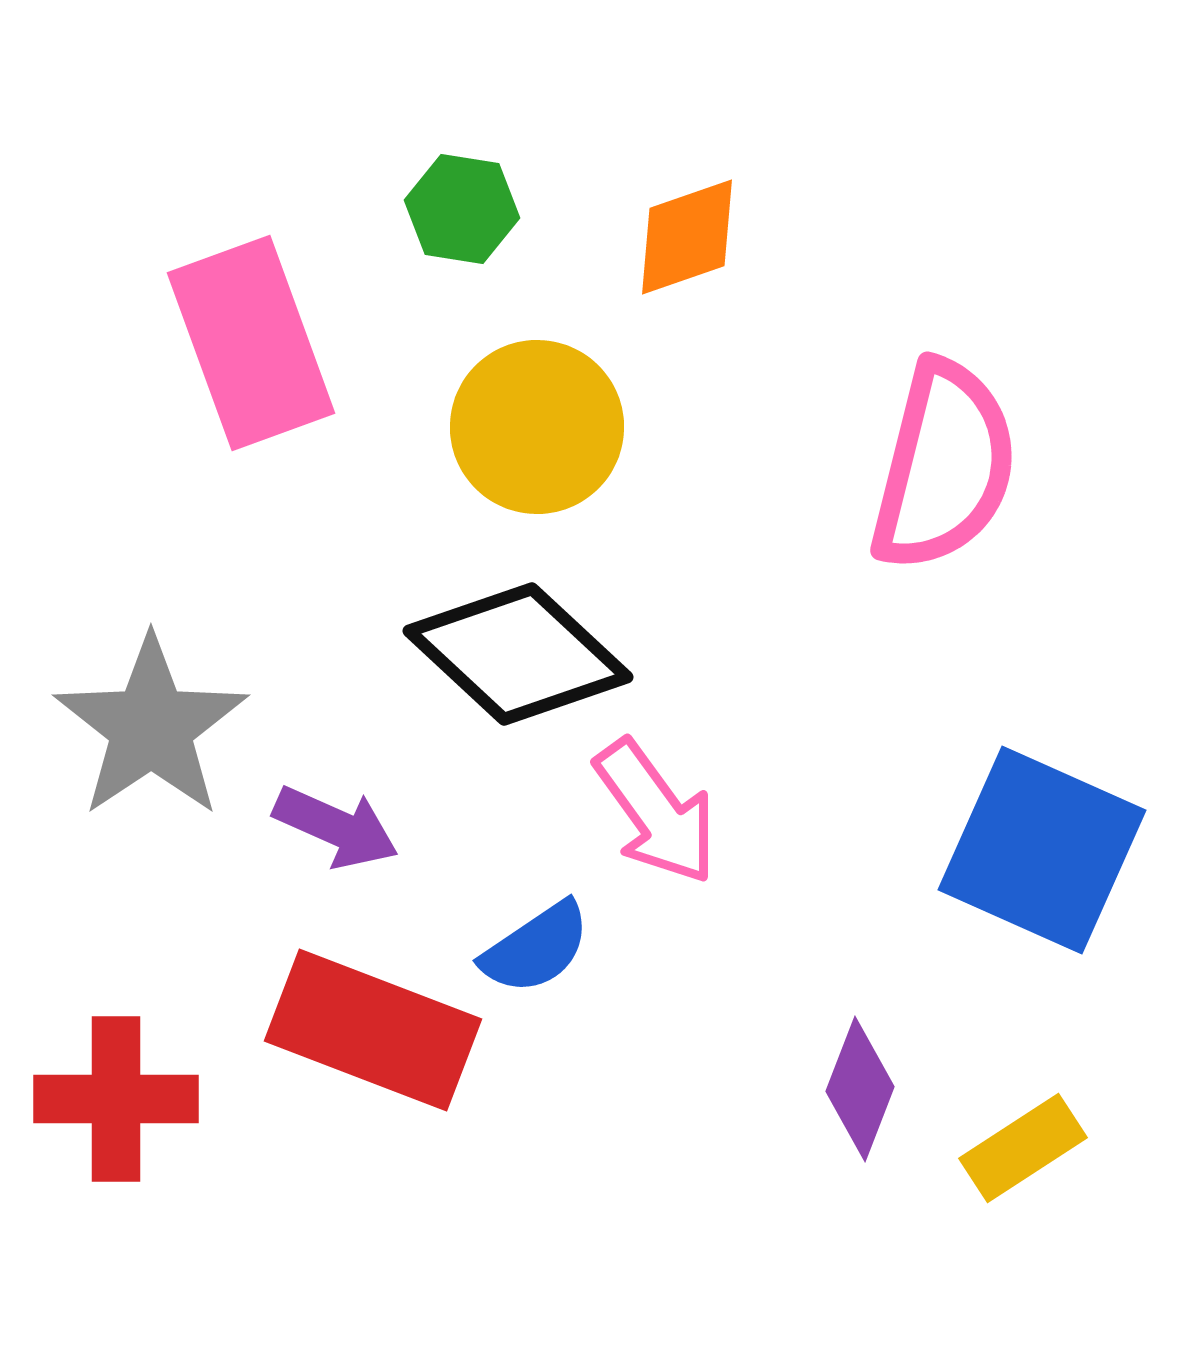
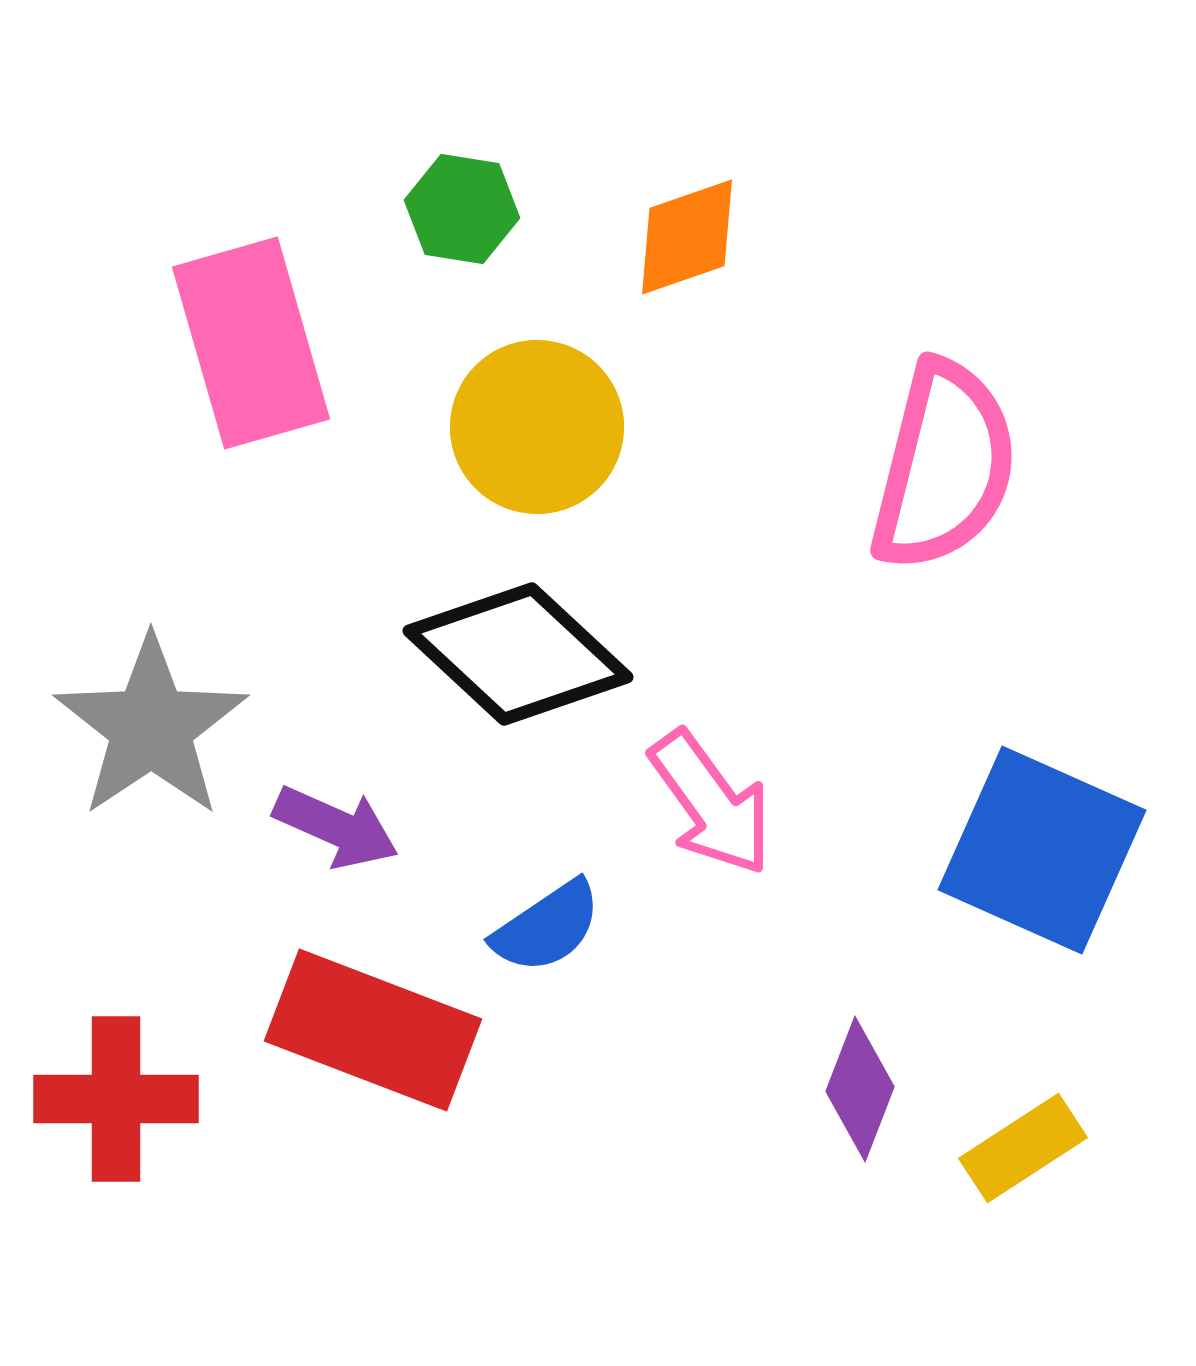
pink rectangle: rotated 4 degrees clockwise
pink arrow: moved 55 px right, 9 px up
blue semicircle: moved 11 px right, 21 px up
